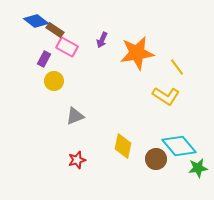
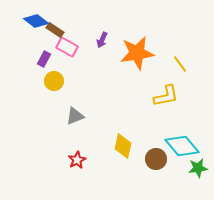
yellow line: moved 3 px right, 3 px up
yellow L-shape: rotated 44 degrees counterclockwise
cyan diamond: moved 3 px right
red star: rotated 12 degrees counterclockwise
